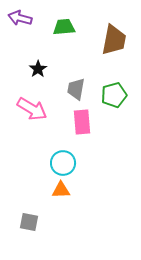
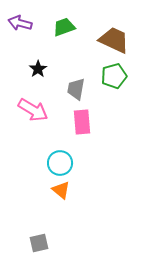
purple arrow: moved 5 px down
green trapezoid: rotated 15 degrees counterclockwise
brown trapezoid: rotated 76 degrees counterclockwise
green pentagon: moved 19 px up
pink arrow: moved 1 px right, 1 px down
cyan circle: moved 3 px left
orange triangle: rotated 42 degrees clockwise
gray square: moved 10 px right, 21 px down; rotated 24 degrees counterclockwise
